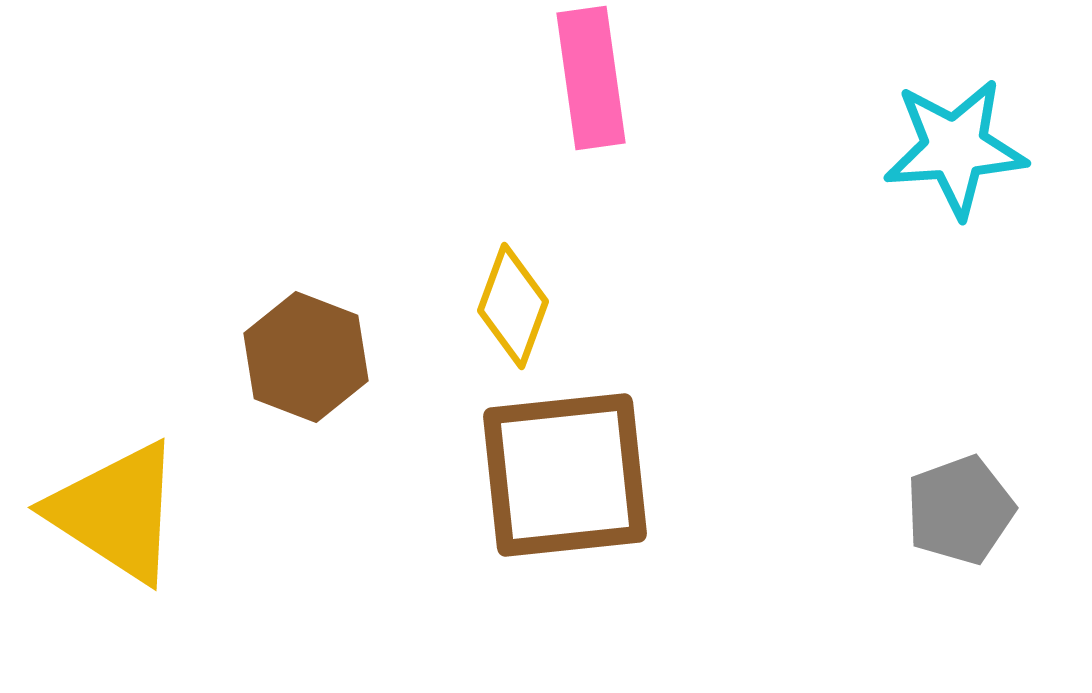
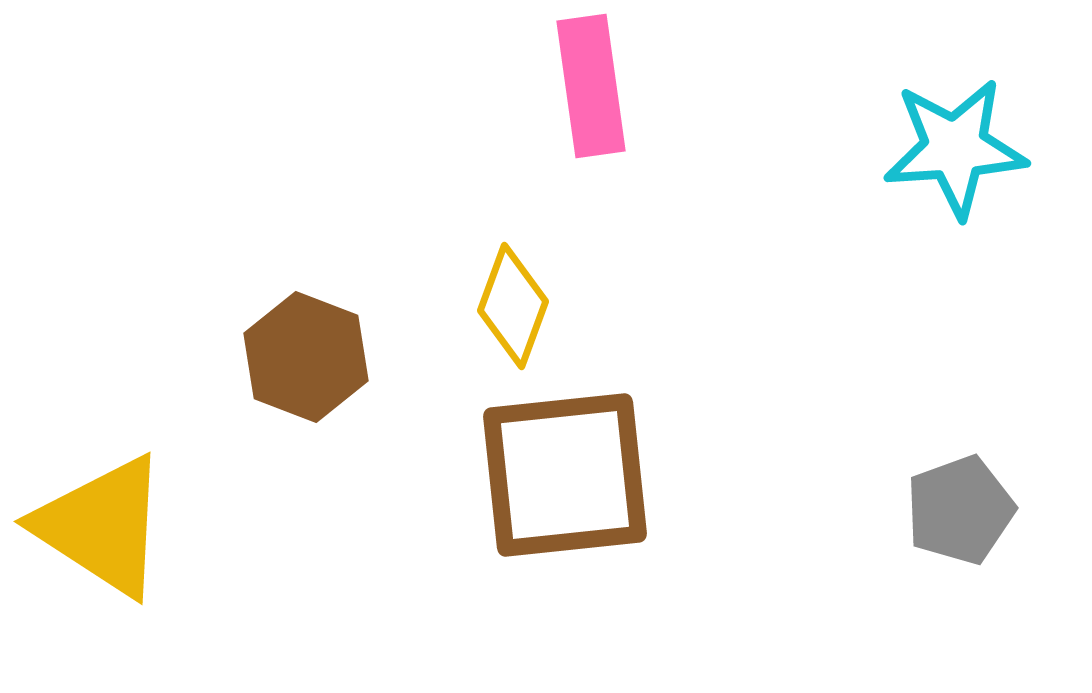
pink rectangle: moved 8 px down
yellow triangle: moved 14 px left, 14 px down
